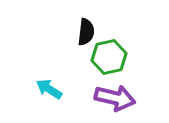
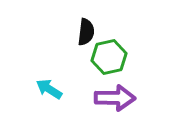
purple arrow: rotated 12 degrees counterclockwise
